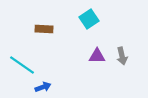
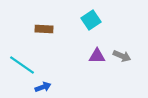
cyan square: moved 2 px right, 1 px down
gray arrow: rotated 54 degrees counterclockwise
